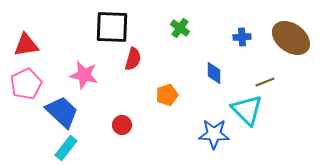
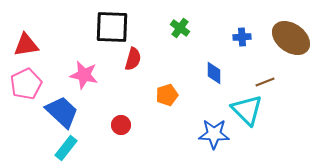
red circle: moved 1 px left
